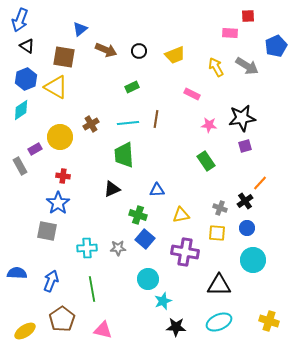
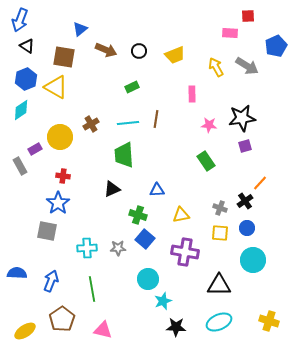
pink rectangle at (192, 94): rotated 63 degrees clockwise
yellow square at (217, 233): moved 3 px right
